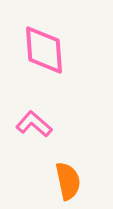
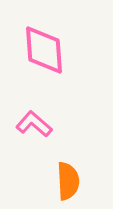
orange semicircle: rotated 9 degrees clockwise
